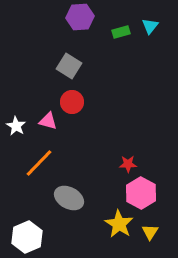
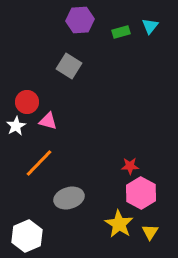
purple hexagon: moved 3 px down
red circle: moved 45 px left
white star: rotated 12 degrees clockwise
red star: moved 2 px right, 2 px down
gray ellipse: rotated 44 degrees counterclockwise
white hexagon: moved 1 px up
